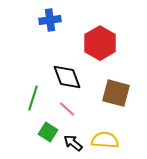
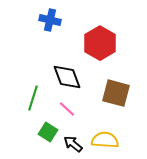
blue cross: rotated 20 degrees clockwise
black arrow: moved 1 px down
